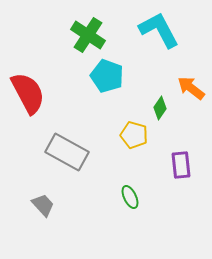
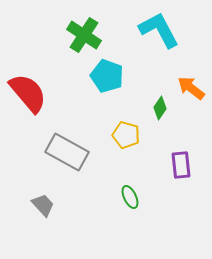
green cross: moved 4 px left
red semicircle: rotated 12 degrees counterclockwise
yellow pentagon: moved 8 px left
